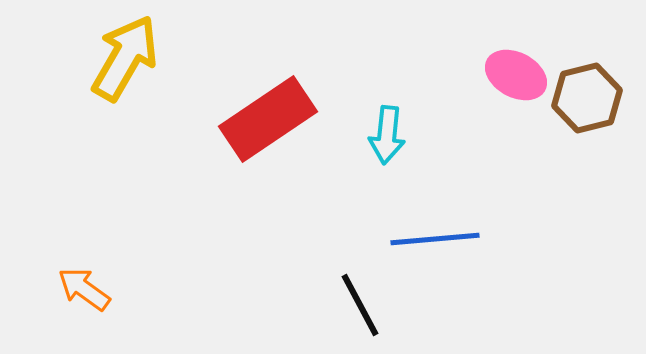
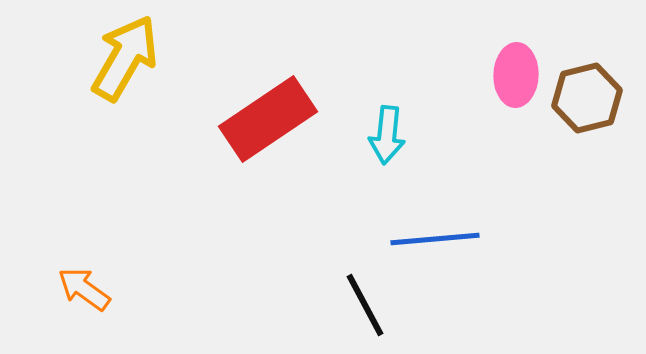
pink ellipse: rotated 64 degrees clockwise
black line: moved 5 px right
